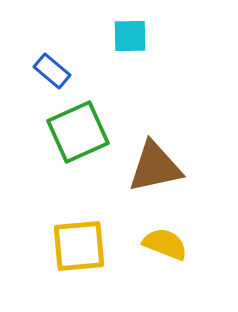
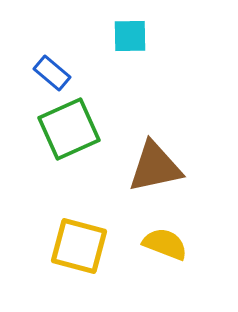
blue rectangle: moved 2 px down
green square: moved 9 px left, 3 px up
yellow square: rotated 20 degrees clockwise
